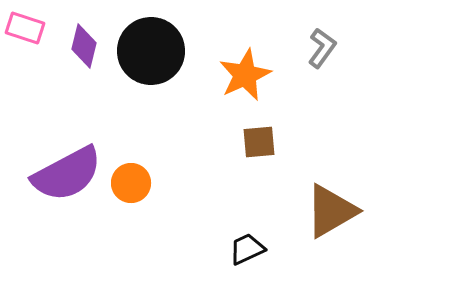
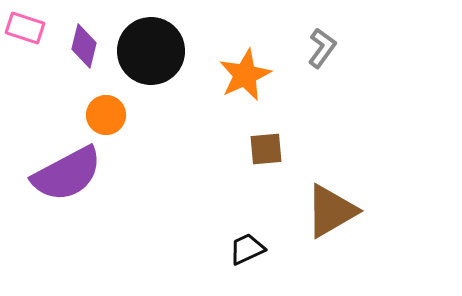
brown square: moved 7 px right, 7 px down
orange circle: moved 25 px left, 68 px up
